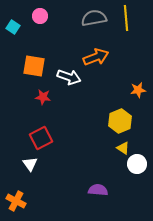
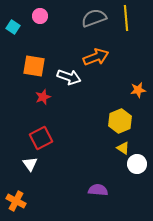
gray semicircle: rotated 10 degrees counterclockwise
red star: rotated 28 degrees counterclockwise
